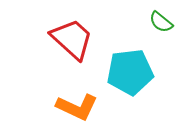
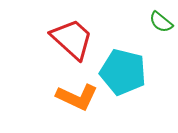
cyan pentagon: moved 7 px left; rotated 21 degrees clockwise
orange L-shape: moved 10 px up
